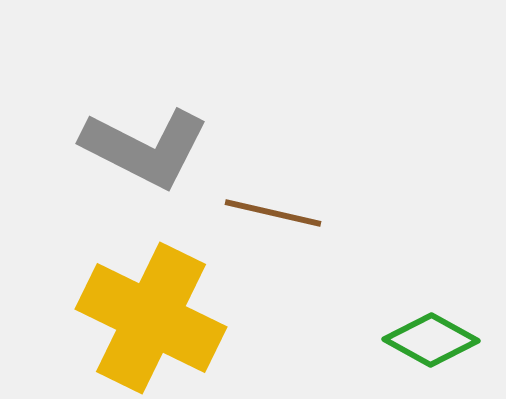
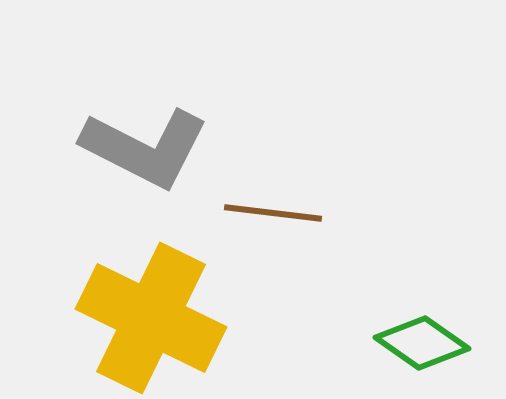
brown line: rotated 6 degrees counterclockwise
green diamond: moved 9 px left, 3 px down; rotated 6 degrees clockwise
